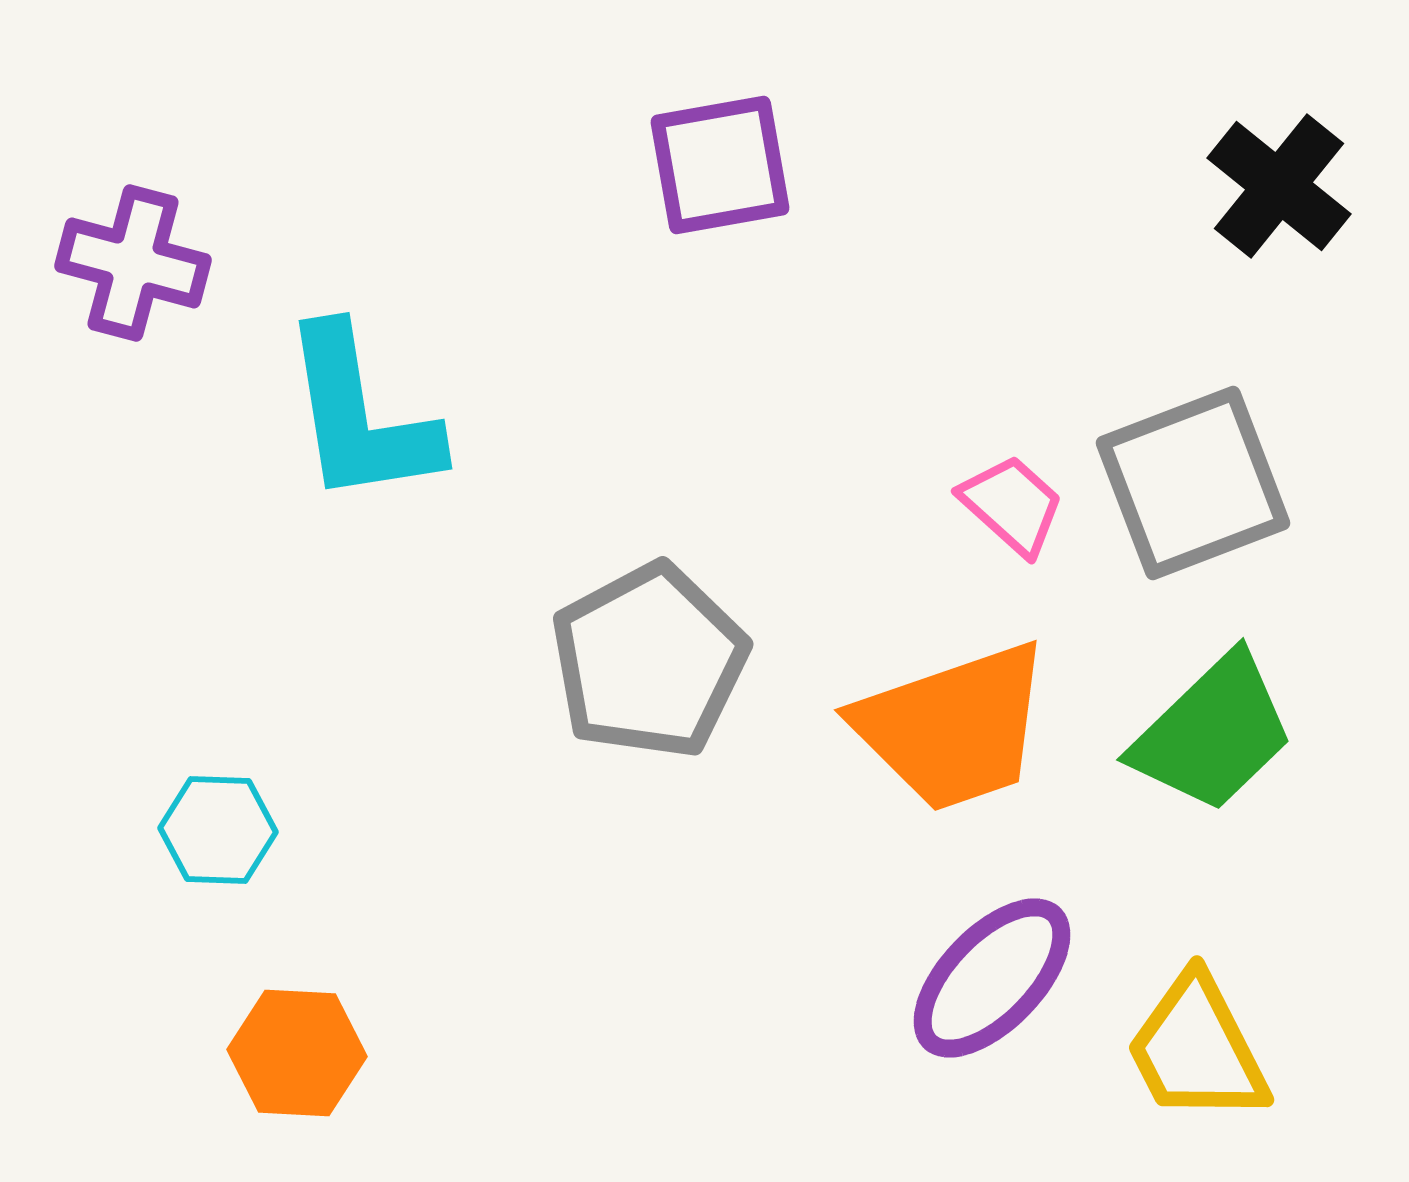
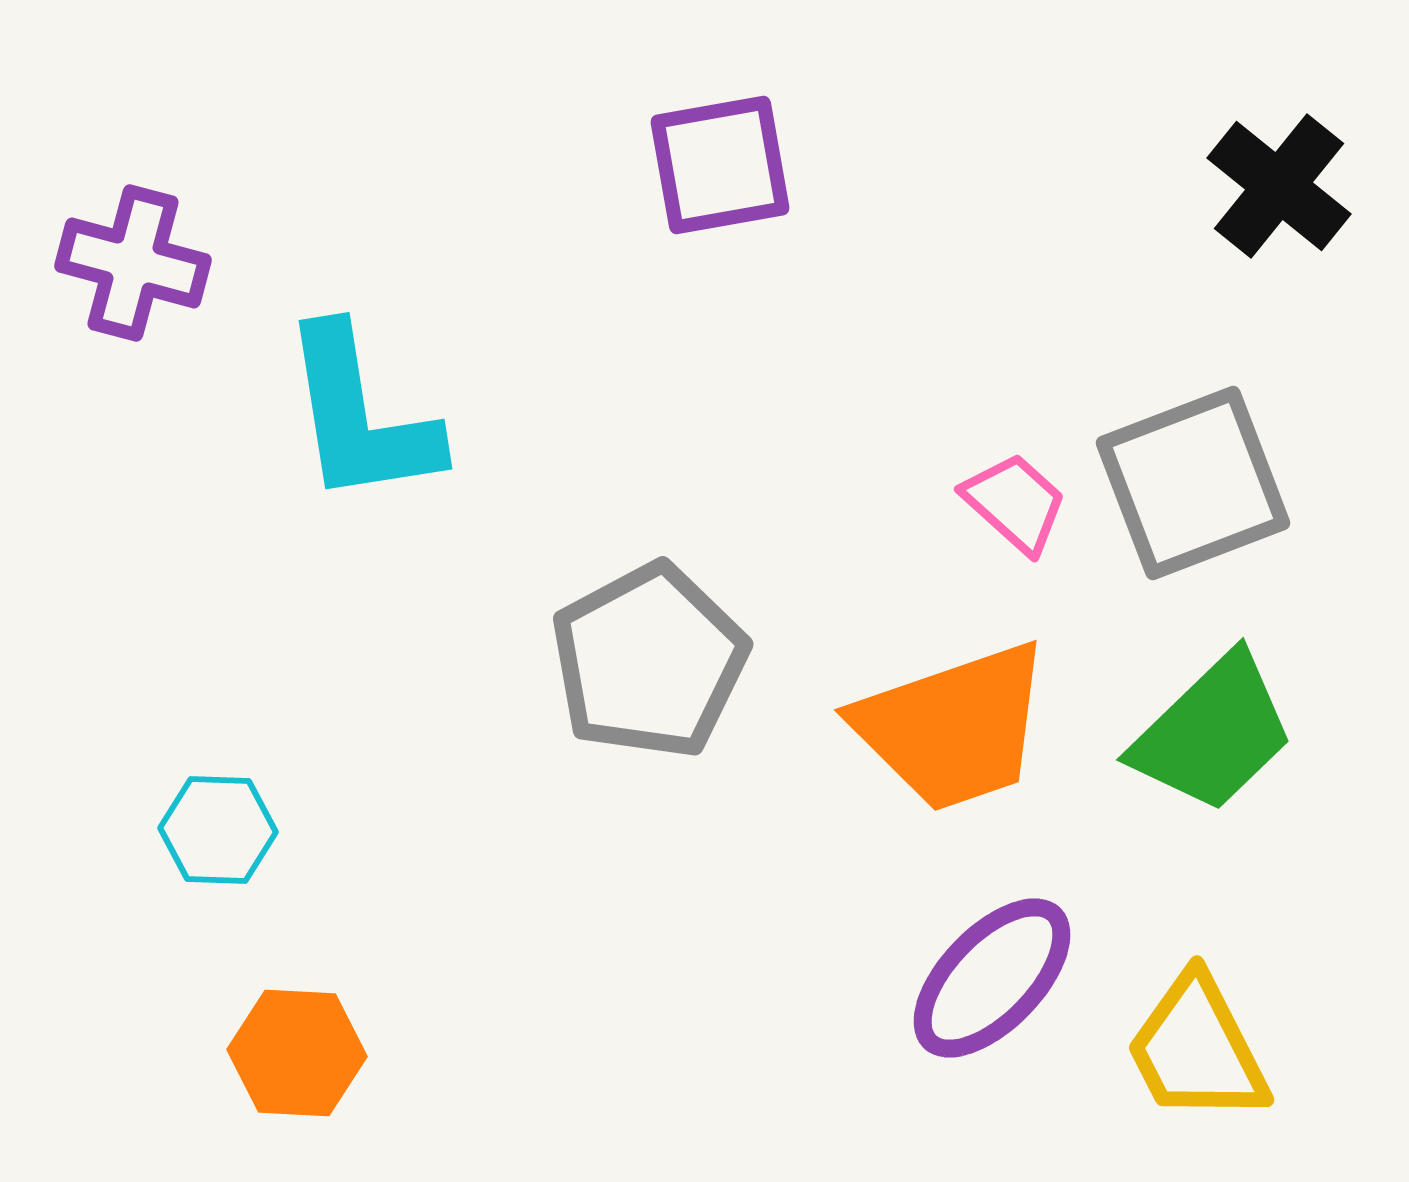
pink trapezoid: moved 3 px right, 2 px up
